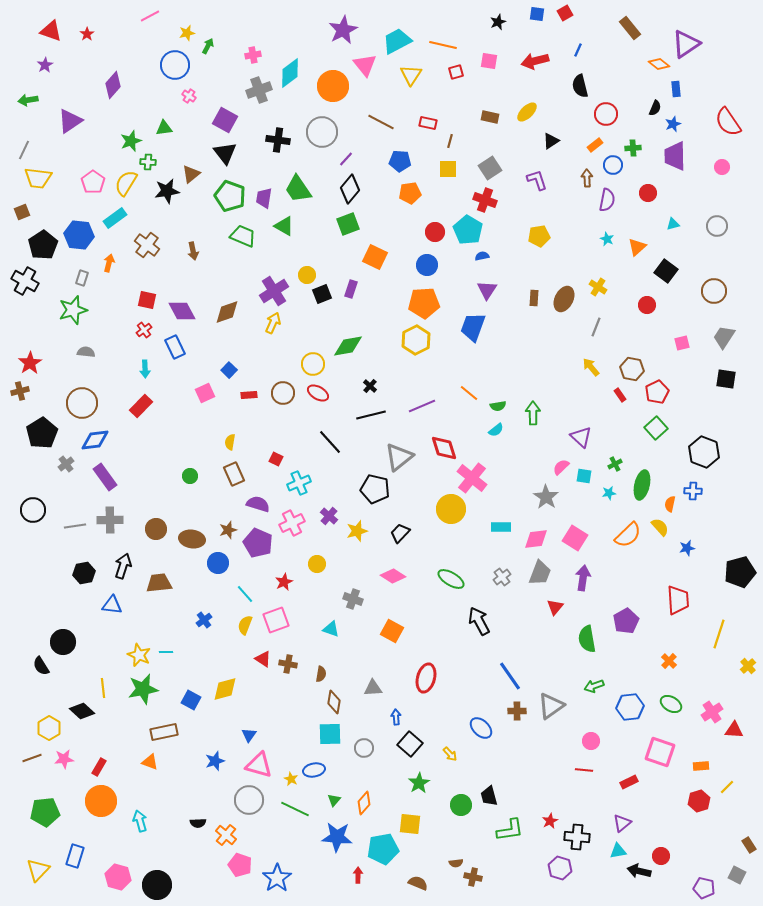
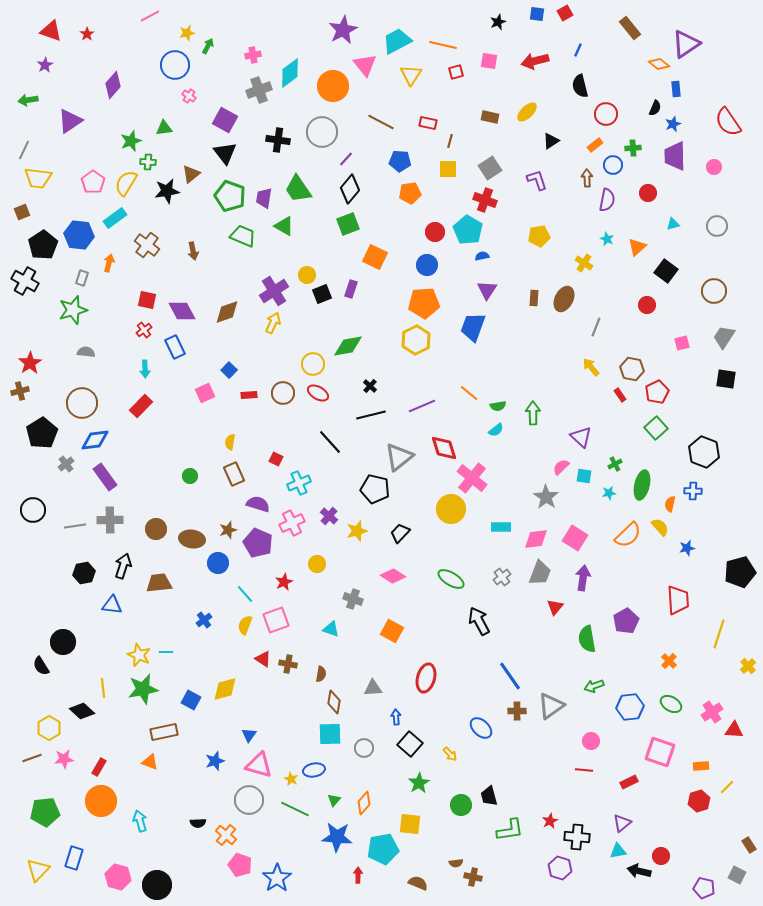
pink circle at (722, 167): moved 8 px left
yellow cross at (598, 287): moved 14 px left, 24 px up
blue rectangle at (75, 856): moved 1 px left, 2 px down
